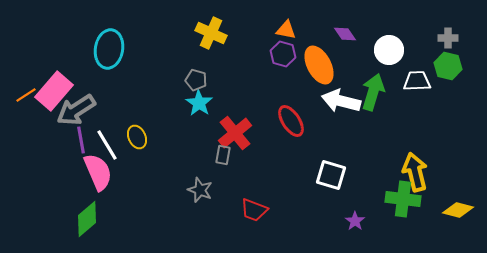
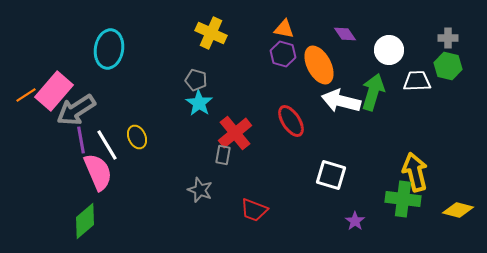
orange triangle: moved 2 px left, 1 px up
green diamond: moved 2 px left, 2 px down
